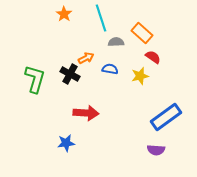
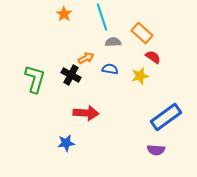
cyan line: moved 1 px right, 1 px up
gray semicircle: moved 3 px left
black cross: moved 1 px right, 1 px down
